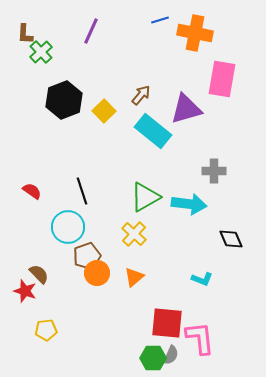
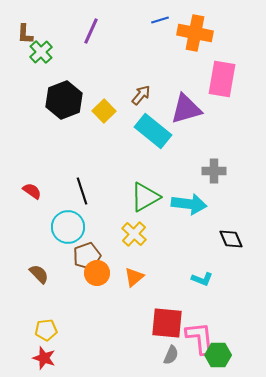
red star: moved 19 px right, 67 px down
green hexagon: moved 65 px right, 3 px up
